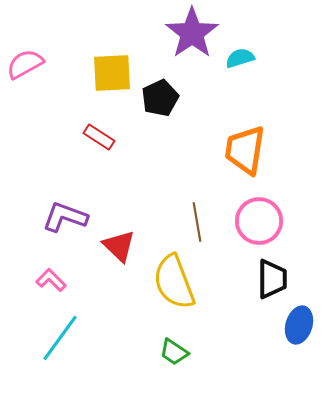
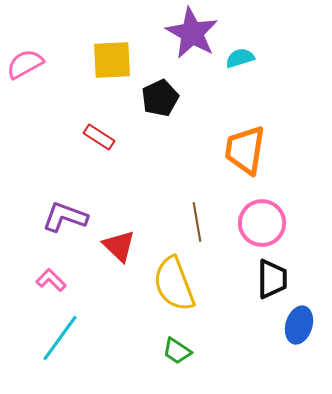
purple star: rotated 8 degrees counterclockwise
yellow square: moved 13 px up
pink circle: moved 3 px right, 2 px down
yellow semicircle: moved 2 px down
green trapezoid: moved 3 px right, 1 px up
